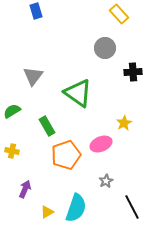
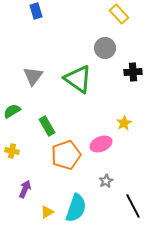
green triangle: moved 14 px up
black line: moved 1 px right, 1 px up
